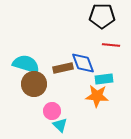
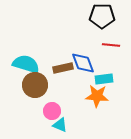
brown circle: moved 1 px right, 1 px down
cyan triangle: rotated 21 degrees counterclockwise
